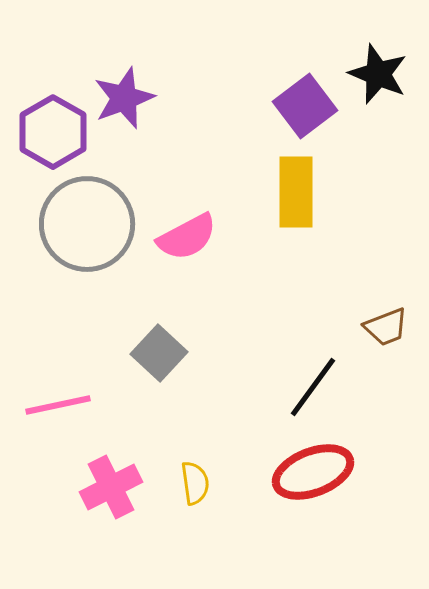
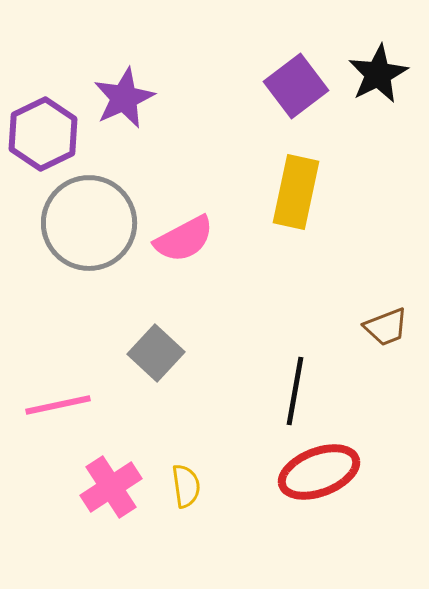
black star: rotated 22 degrees clockwise
purple star: rotated 4 degrees counterclockwise
purple square: moved 9 px left, 20 px up
purple hexagon: moved 10 px left, 2 px down; rotated 4 degrees clockwise
yellow rectangle: rotated 12 degrees clockwise
gray circle: moved 2 px right, 1 px up
pink semicircle: moved 3 px left, 2 px down
gray square: moved 3 px left
black line: moved 18 px left, 4 px down; rotated 26 degrees counterclockwise
red ellipse: moved 6 px right
yellow semicircle: moved 9 px left, 3 px down
pink cross: rotated 6 degrees counterclockwise
